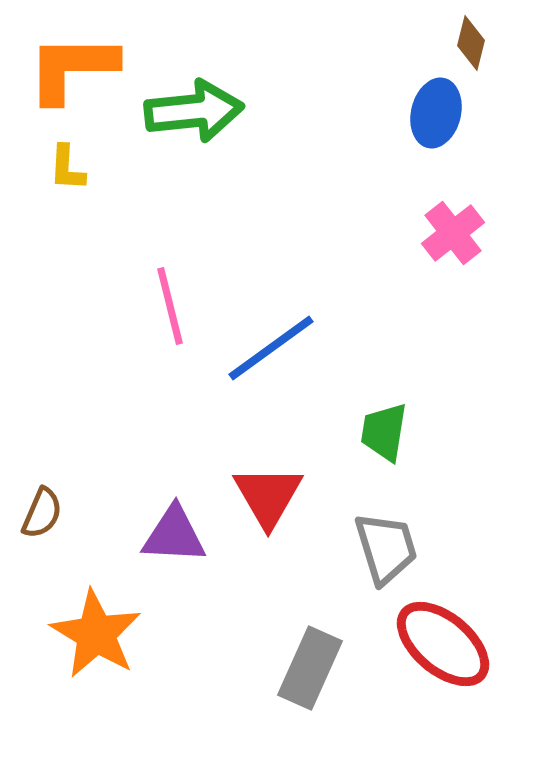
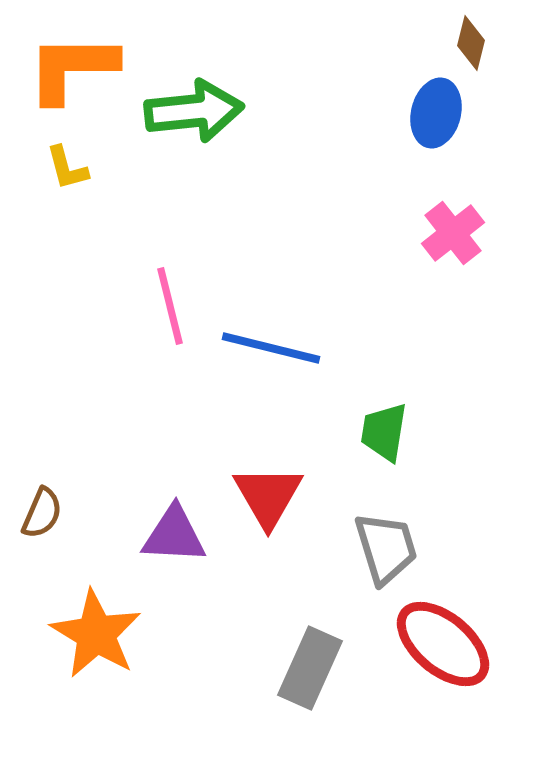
yellow L-shape: rotated 18 degrees counterclockwise
blue line: rotated 50 degrees clockwise
